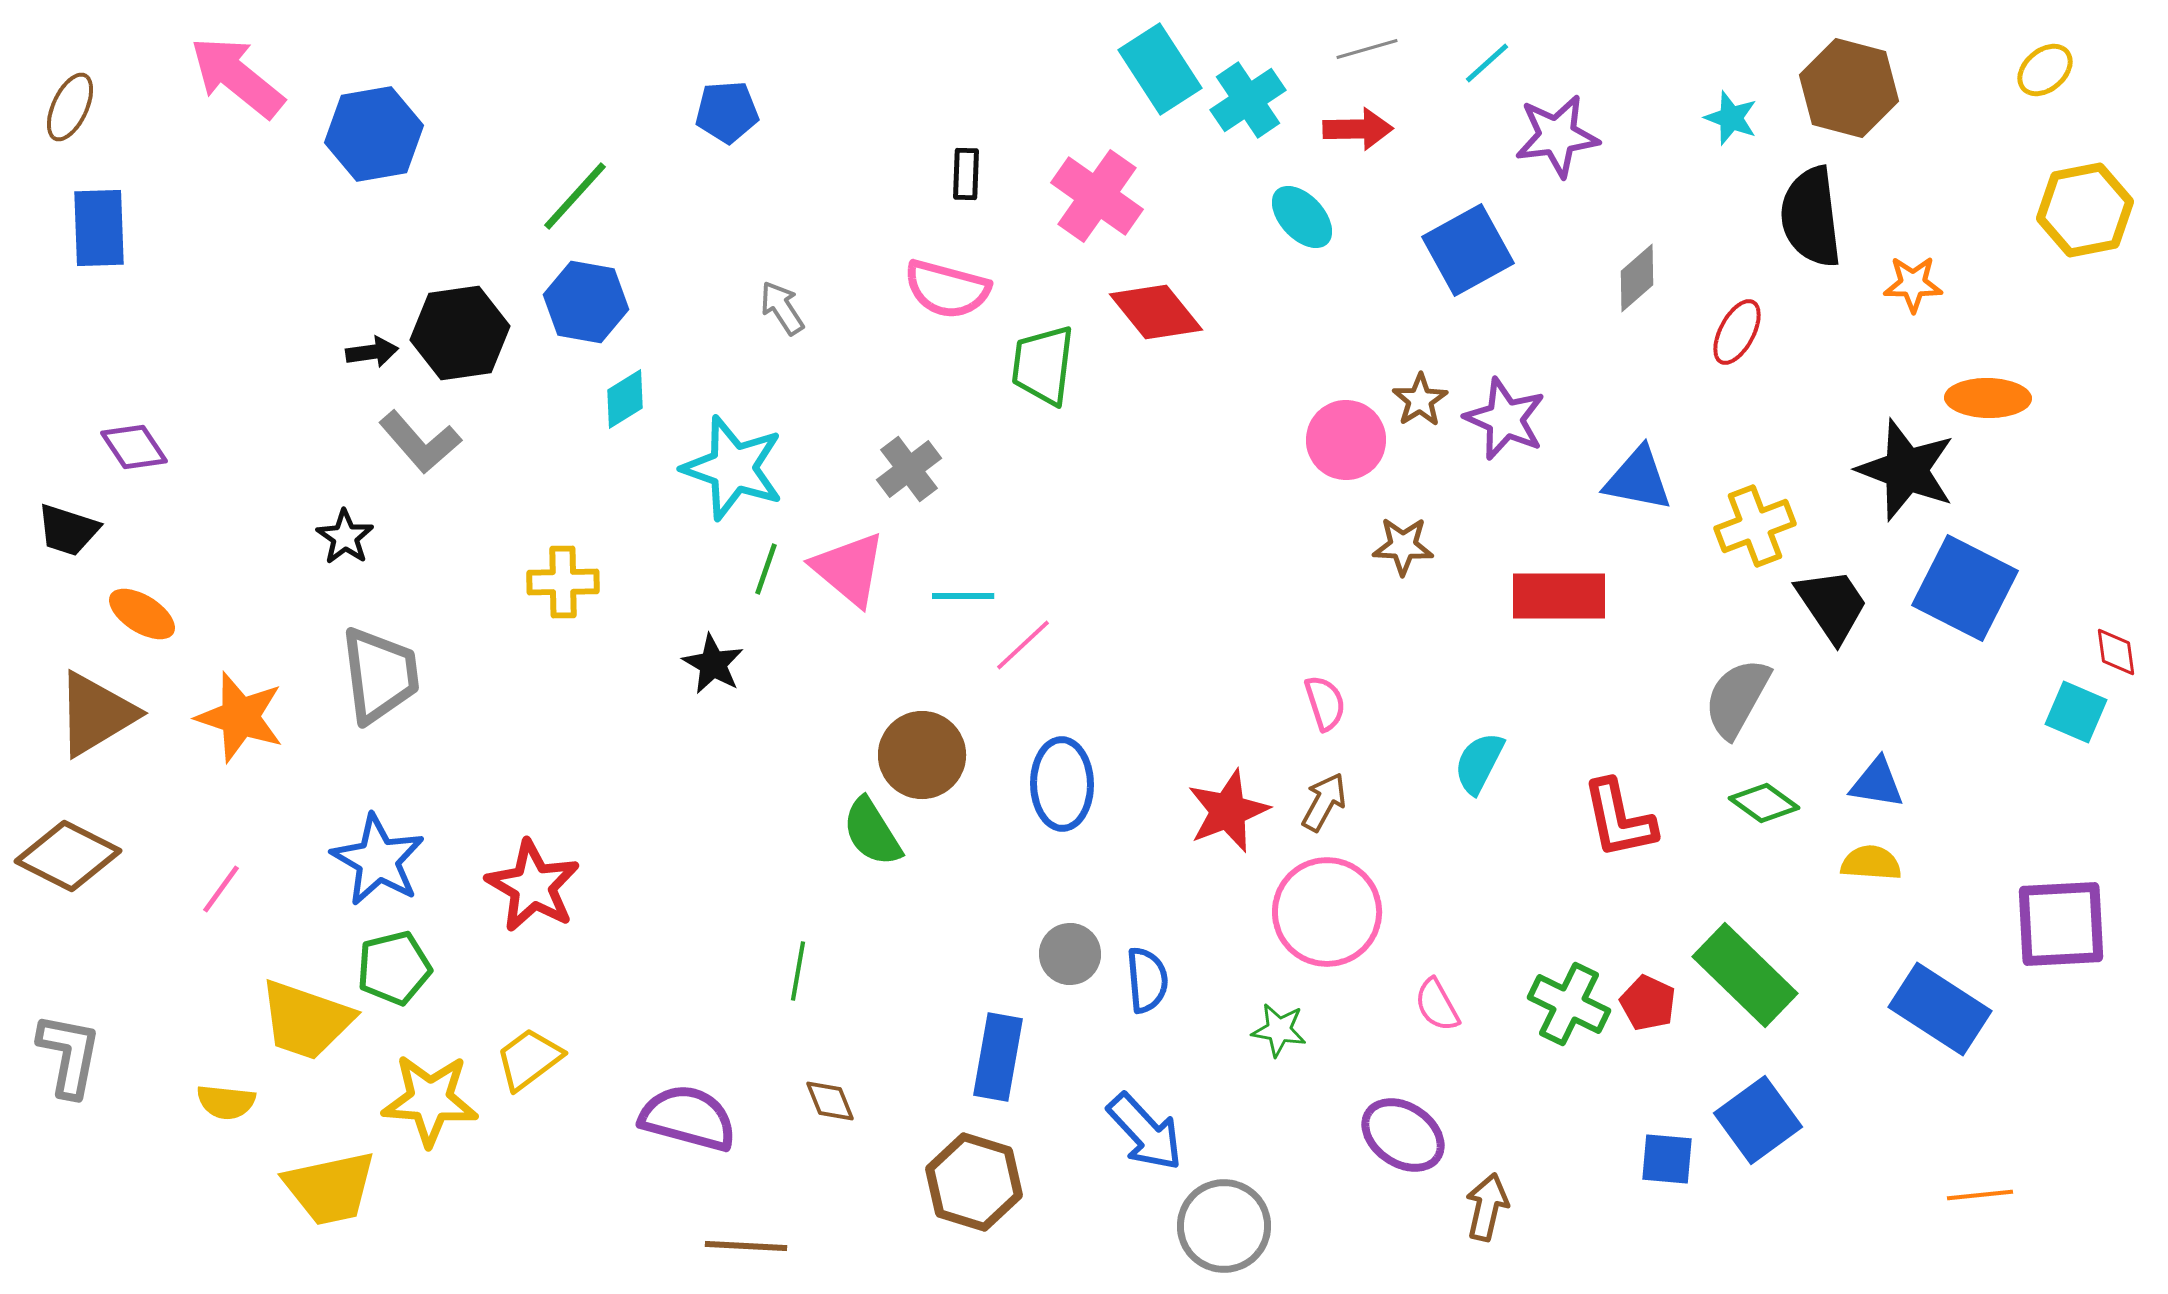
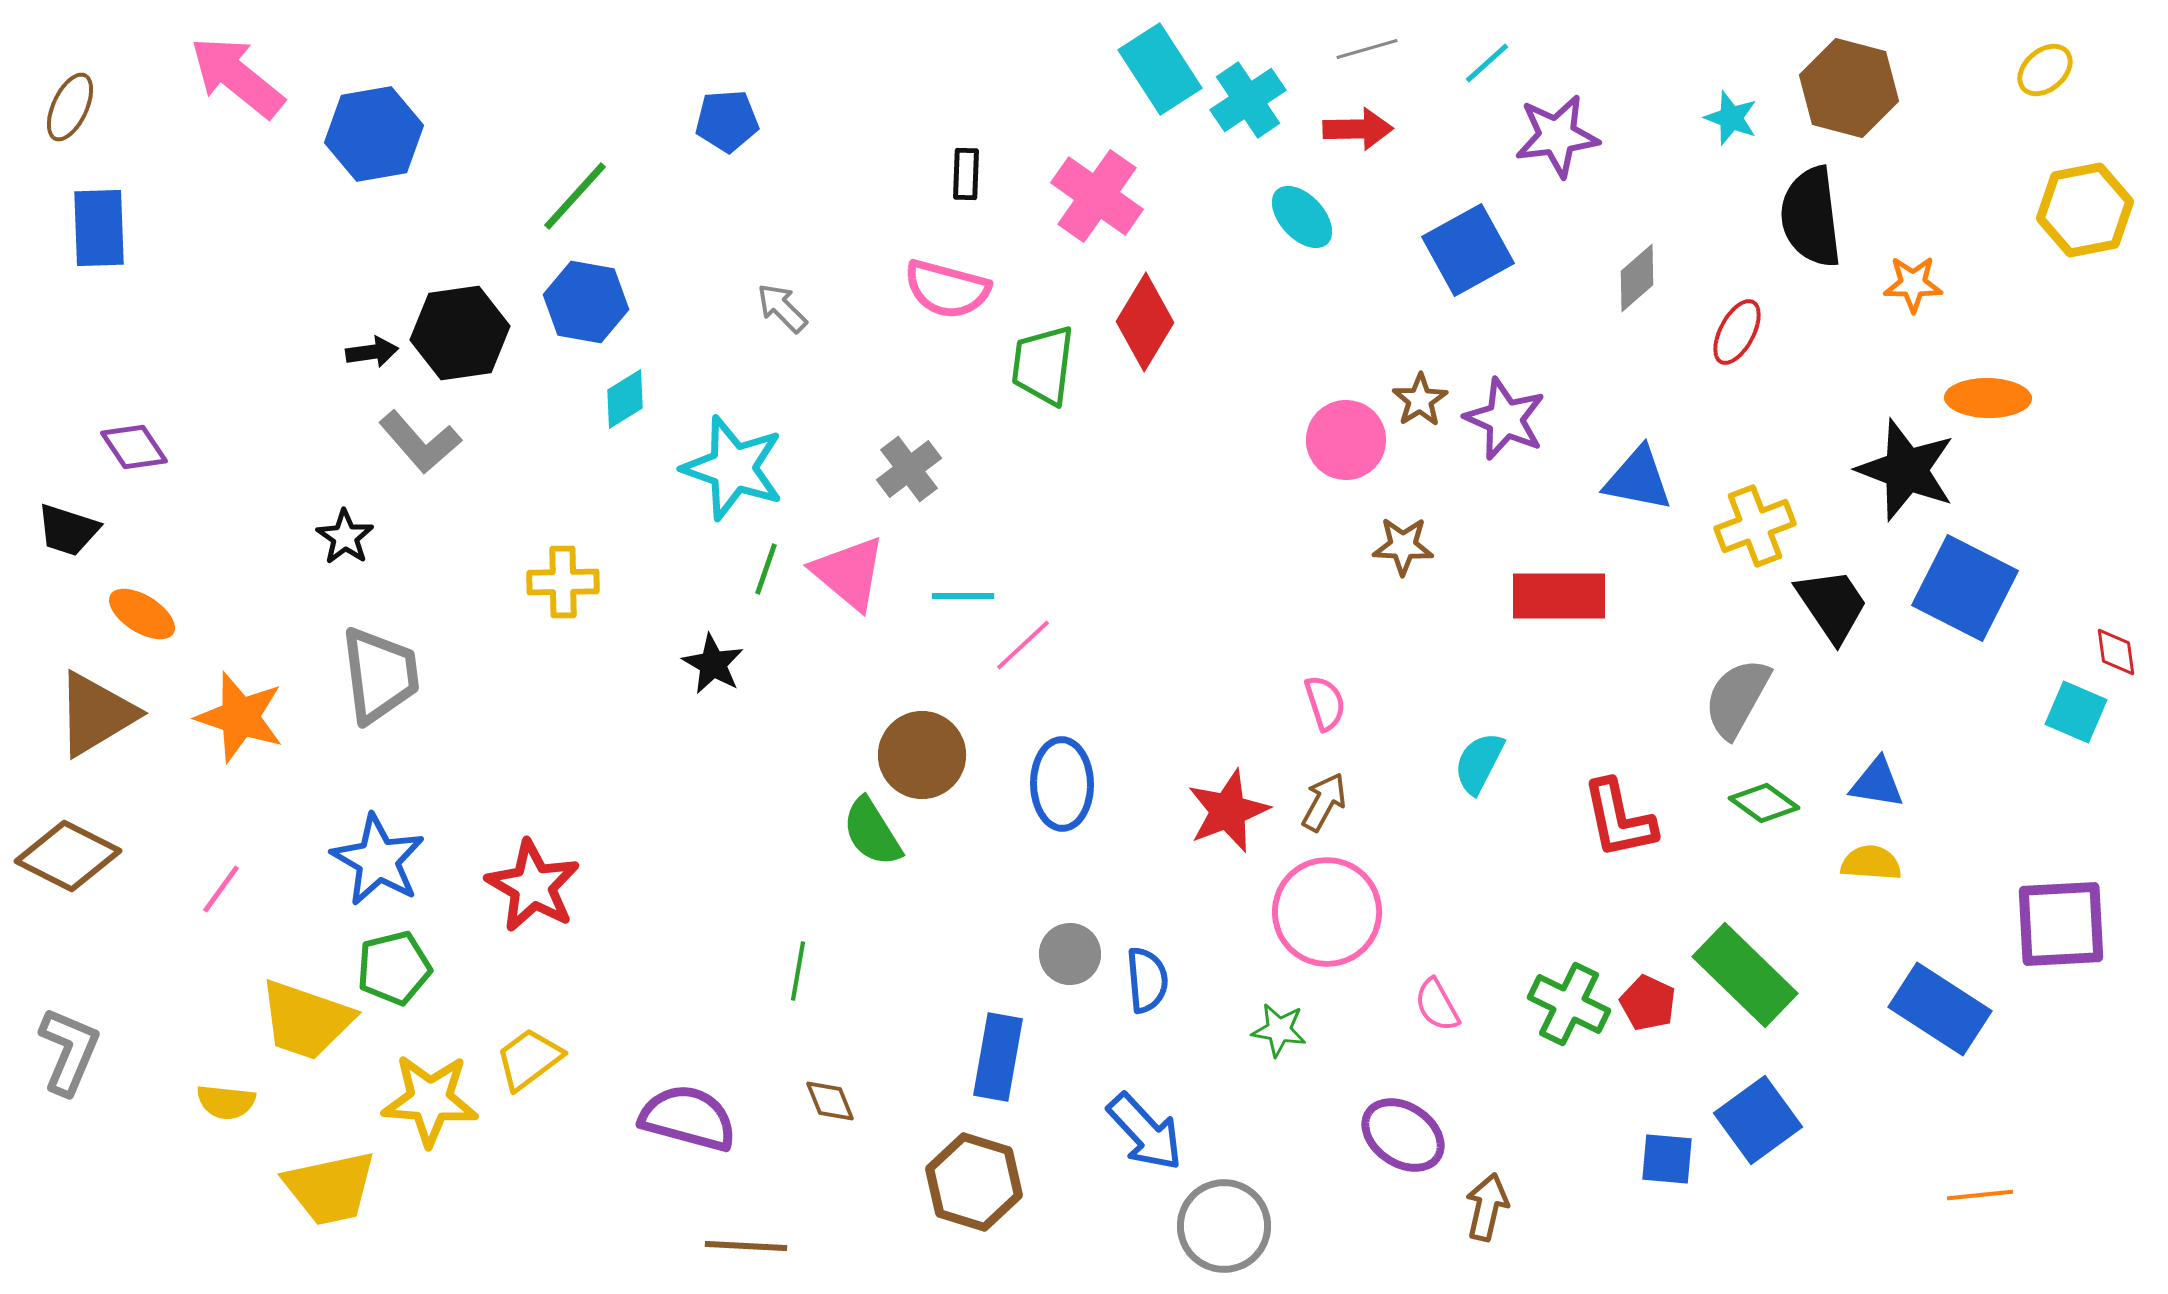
blue pentagon at (727, 112): moved 9 px down
gray arrow at (782, 308): rotated 12 degrees counterclockwise
red diamond at (1156, 312): moved 11 px left, 10 px down; rotated 70 degrees clockwise
pink triangle at (849, 569): moved 4 px down
gray L-shape at (69, 1055): moved 4 px up; rotated 12 degrees clockwise
